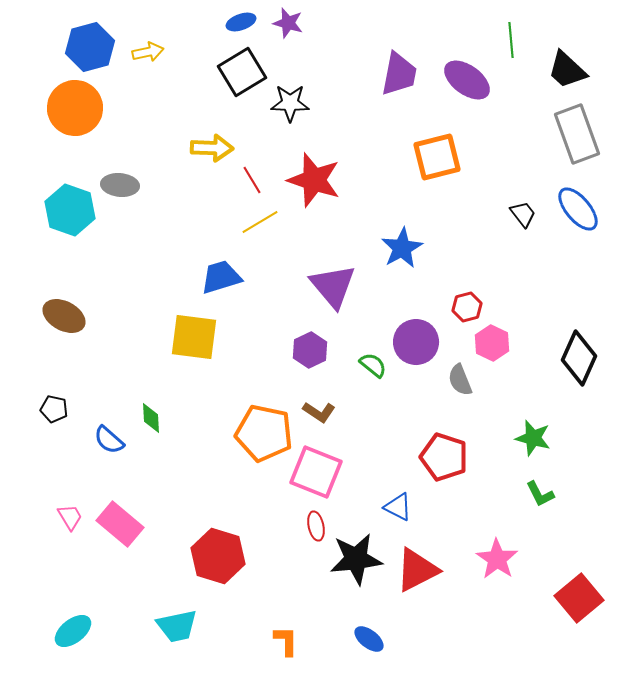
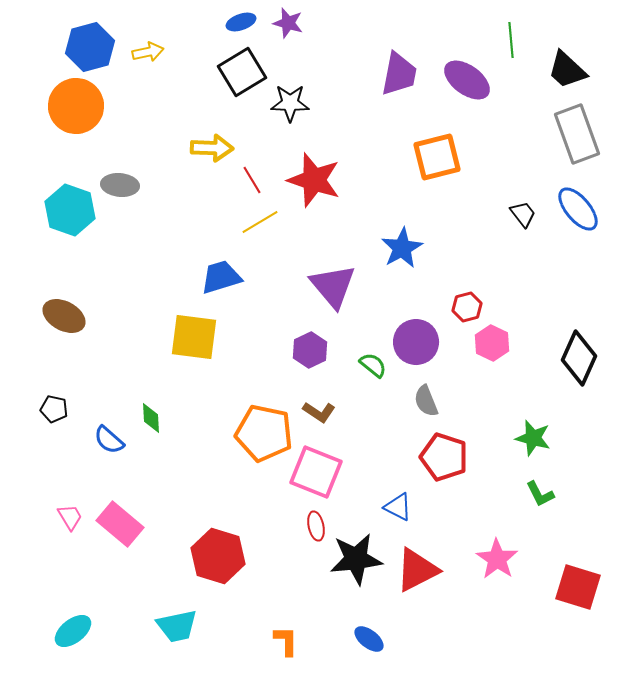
orange circle at (75, 108): moved 1 px right, 2 px up
gray semicircle at (460, 380): moved 34 px left, 21 px down
red square at (579, 598): moved 1 px left, 11 px up; rotated 33 degrees counterclockwise
